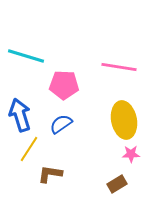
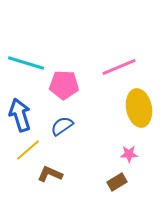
cyan line: moved 7 px down
pink line: rotated 32 degrees counterclockwise
yellow ellipse: moved 15 px right, 12 px up
blue semicircle: moved 1 px right, 2 px down
yellow line: moved 1 px left, 1 px down; rotated 16 degrees clockwise
pink star: moved 2 px left
brown L-shape: rotated 15 degrees clockwise
brown rectangle: moved 2 px up
